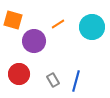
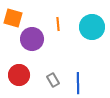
orange square: moved 2 px up
orange line: rotated 64 degrees counterclockwise
purple circle: moved 2 px left, 2 px up
red circle: moved 1 px down
blue line: moved 2 px right, 2 px down; rotated 15 degrees counterclockwise
